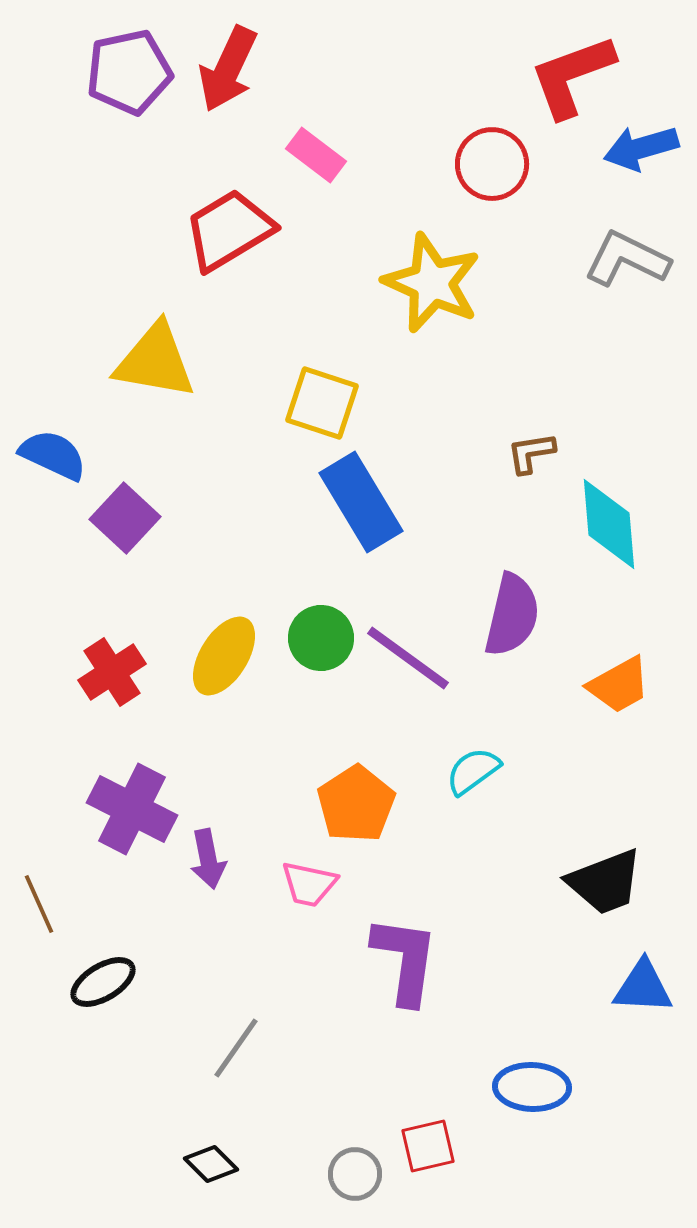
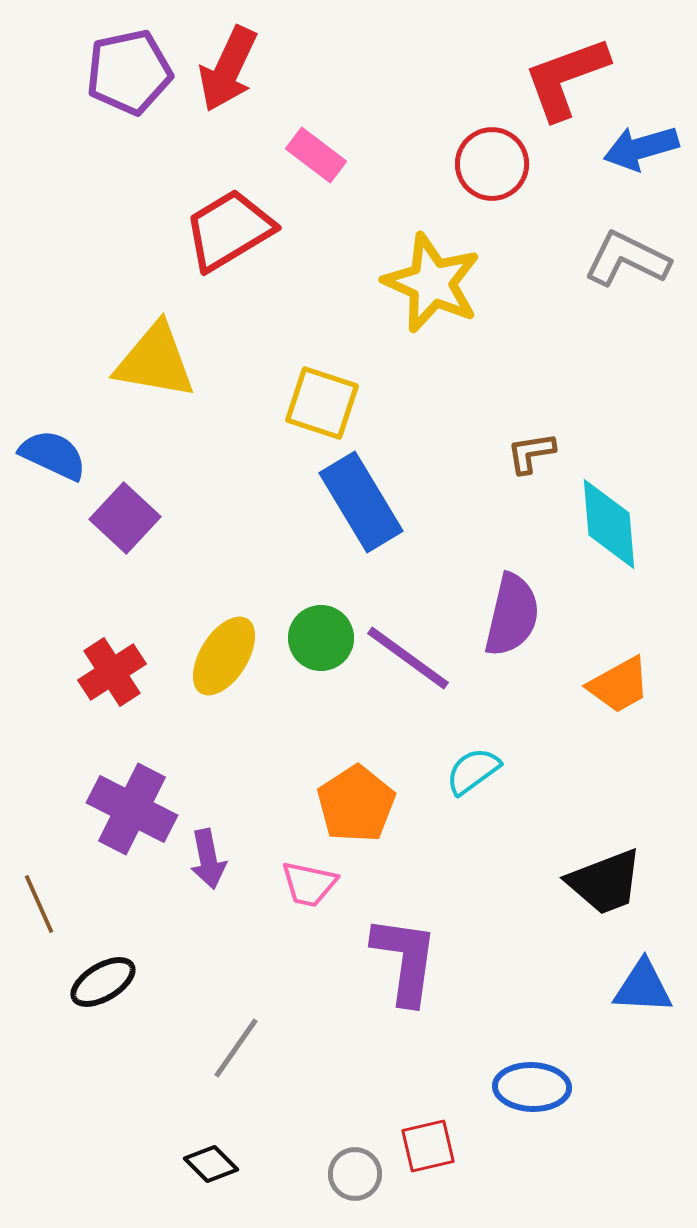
red L-shape: moved 6 px left, 2 px down
